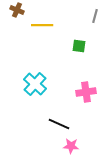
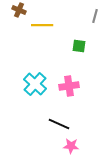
brown cross: moved 2 px right
pink cross: moved 17 px left, 6 px up
